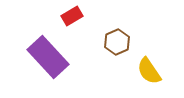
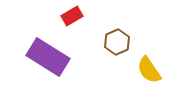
purple rectangle: rotated 15 degrees counterclockwise
yellow semicircle: moved 1 px up
